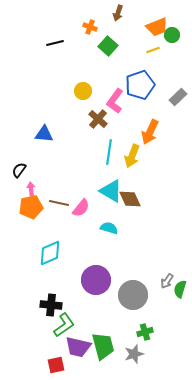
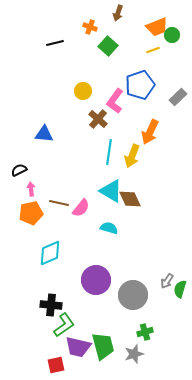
black semicircle: rotated 28 degrees clockwise
orange pentagon: moved 6 px down
